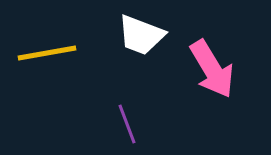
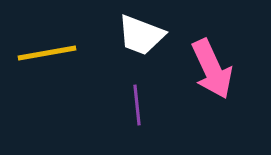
pink arrow: rotated 6 degrees clockwise
purple line: moved 10 px right, 19 px up; rotated 15 degrees clockwise
